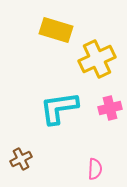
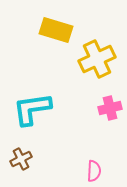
cyan L-shape: moved 27 px left, 1 px down
pink semicircle: moved 1 px left, 2 px down
